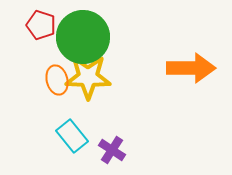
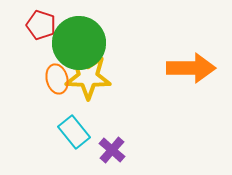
green circle: moved 4 px left, 6 px down
orange ellipse: moved 1 px up
cyan rectangle: moved 2 px right, 4 px up
purple cross: rotated 8 degrees clockwise
